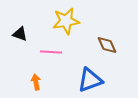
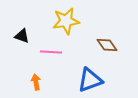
black triangle: moved 2 px right, 2 px down
brown diamond: rotated 10 degrees counterclockwise
